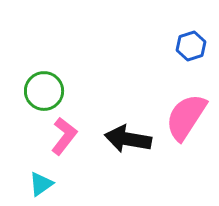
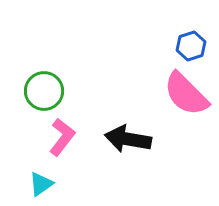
pink semicircle: moved 23 px up; rotated 78 degrees counterclockwise
pink L-shape: moved 2 px left, 1 px down
